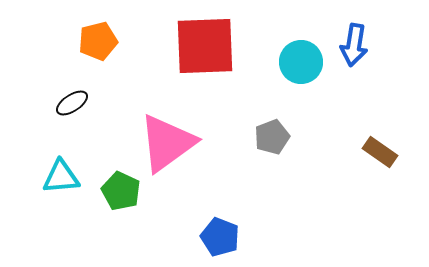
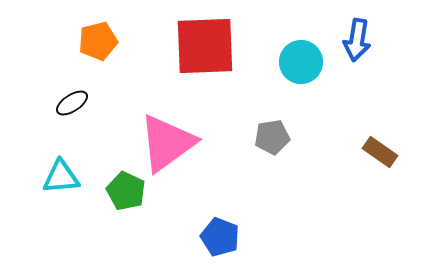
blue arrow: moved 3 px right, 5 px up
gray pentagon: rotated 12 degrees clockwise
green pentagon: moved 5 px right
